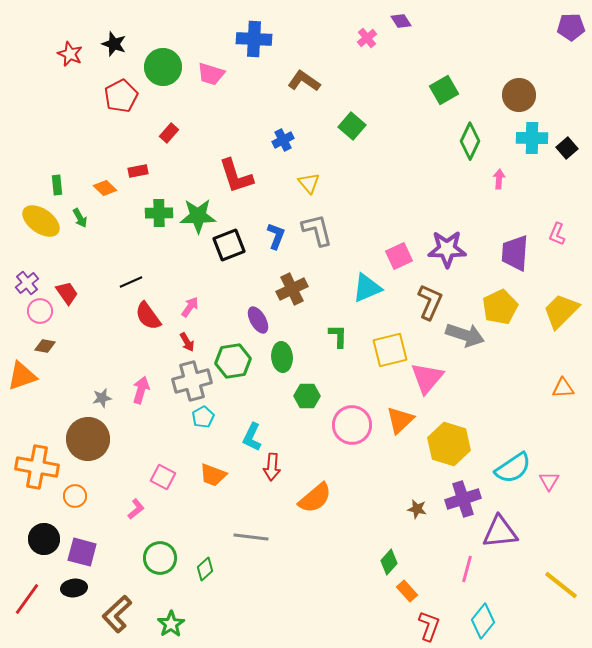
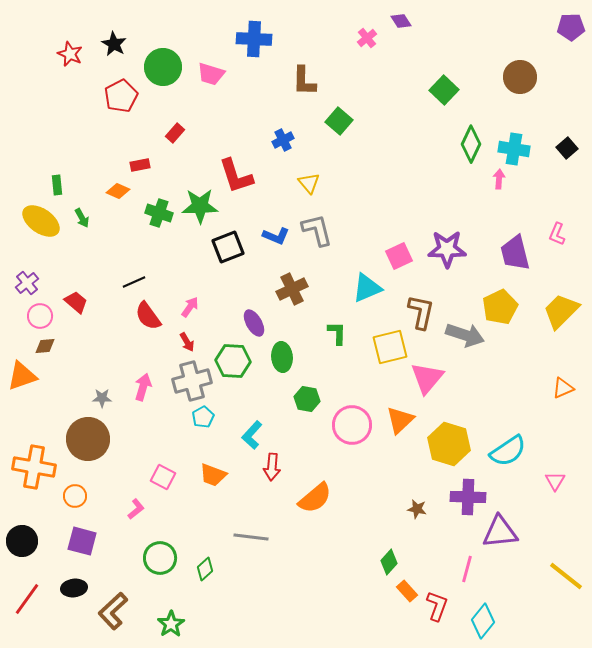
black star at (114, 44): rotated 10 degrees clockwise
brown L-shape at (304, 81): rotated 124 degrees counterclockwise
green square at (444, 90): rotated 16 degrees counterclockwise
brown circle at (519, 95): moved 1 px right, 18 px up
green square at (352, 126): moved 13 px left, 5 px up
red rectangle at (169, 133): moved 6 px right
cyan cross at (532, 138): moved 18 px left, 11 px down; rotated 8 degrees clockwise
green diamond at (470, 141): moved 1 px right, 3 px down
red rectangle at (138, 171): moved 2 px right, 6 px up
orange diamond at (105, 188): moved 13 px right, 3 px down; rotated 20 degrees counterclockwise
green cross at (159, 213): rotated 20 degrees clockwise
green star at (198, 216): moved 2 px right, 10 px up
green arrow at (80, 218): moved 2 px right
blue L-shape at (276, 236): rotated 92 degrees clockwise
black square at (229, 245): moved 1 px left, 2 px down
purple trapezoid at (515, 253): rotated 18 degrees counterclockwise
black line at (131, 282): moved 3 px right
red trapezoid at (67, 293): moved 9 px right, 9 px down; rotated 15 degrees counterclockwise
brown L-shape at (430, 302): moved 9 px left, 10 px down; rotated 12 degrees counterclockwise
pink circle at (40, 311): moved 5 px down
purple ellipse at (258, 320): moved 4 px left, 3 px down
green L-shape at (338, 336): moved 1 px left, 3 px up
brown diamond at (45, 346): rotated 15 degrees counterclockwise
yellow square at (390, 350): moved 3 px up
green hexagon at (233, 361): rotated 12 degrees clockwise
orange triangle at (563, 388): rotated 20 degrees counterclockwise
pink arrow at (141, 390): moved 2 px right, 3 px up
green hexagon at (307, 396): moved 3 px down; rotated 10 degrees clockwise
gray star at (102, 398): rotated 12 degrees clockwise
cyan L-shape at (252, 437): moved 2 px up; rotated 16 degrees clockwise
orange cross at (37, 467): moved 3 px left
cyan semicircle at (513, 468): moved 5 px left, 17 px up
pink triangle at (549, 481): moved 6 px right
purple cross at (463, 499): moved 5 px right, 2 px up; rotated 20 degrees clockwise
black circle at (44, 539): moved 22 px left, 2 px down
purple square at (82, 552): moved 11 px up
yellow line at (561, 585): moved 5 px right, 9 px up
brown L-shape at (117, 614): moved 4 px left, 3 px up
red L-shape at (429, 626): moved 8 px right, 20 px up
